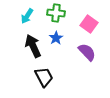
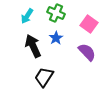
green cross: rotated 18 degrees clockwise
black trapezoid: rotated 120 degrees counterclockwise
